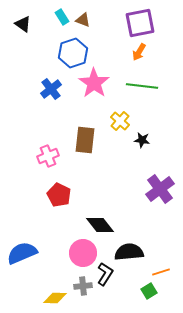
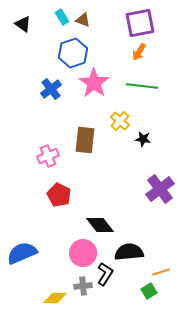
black star: moved 1 px right, 1 px up
